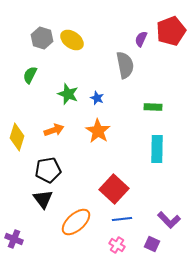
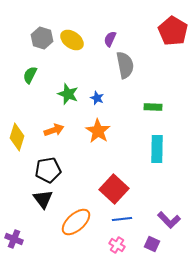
red pentagon: moved 2 px right; rotated 20 degrees counterclockwise
purple semicircle: moved 31 px left
